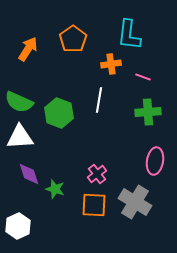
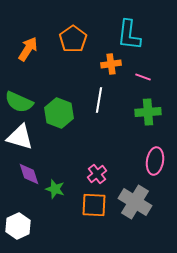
white triangle: rotated 20 degrees clockwise
